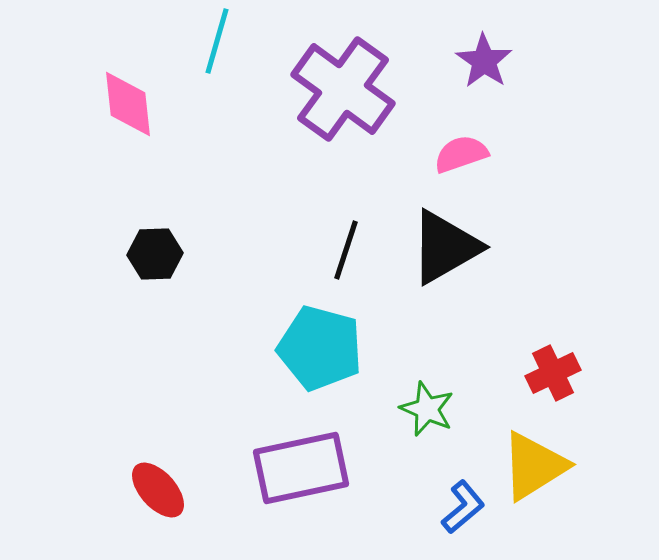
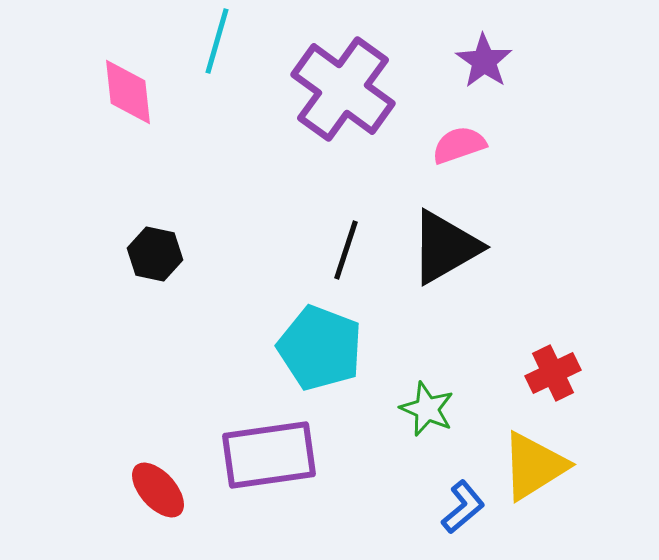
pink diamond: moved 12 px up
pink semicircle: moved 2 px left, 9 px up
black hexagon: rotated 14 degrees clockwise
cyan pentagon: rotated 6 degrees clockwise
purple rectangle: moved 32 px left, 13 px up; rotated 4 degrees clockwise
